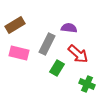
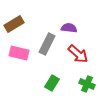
brown rectangle: moved 1 px left, 1 px up
green rectangle: moved 5 px left, 15 px down
